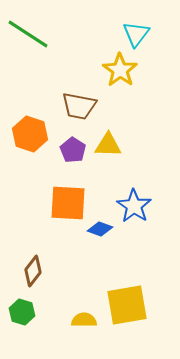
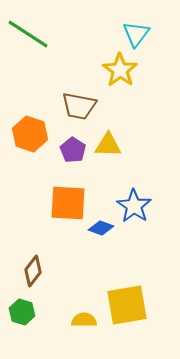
blue diamond: moved 1 px right, 1 px up
